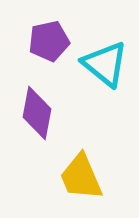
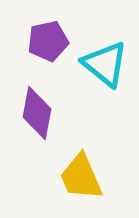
purple pentagon: moved 1 px left
